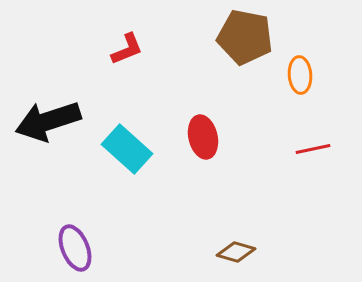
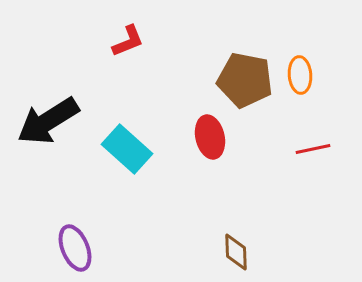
brown pentagon: moved 43 px down
red L-shape: moved 1 px right, 8 px up
black arrow: rotated 14 degrees counterclockwise
red ellipse: moved 7 px right
brown diamond: rotated 72 degrees clockwise
